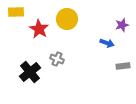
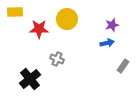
yellow rectangle: moved 1 px left
purple star: moved 10 px left
red star: rotated 30 degrees counterclockwise
blue arrow: rotated 32 degrees counterclockwise
gray rectangle: rotated 48 degrees counterclockwise
black cross: moved 7 px down
